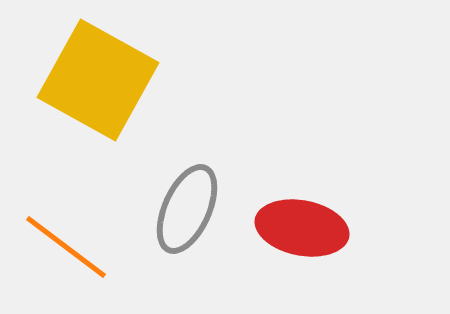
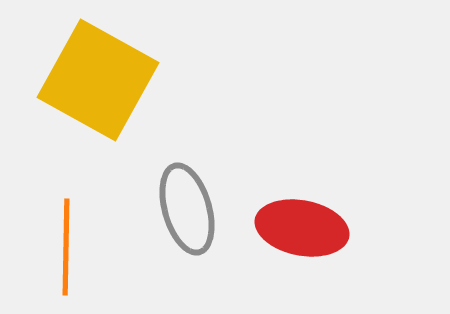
gray ellipse: rotated 40 degrees counterclockwise
orange line: rotated 54 degrees clockwise
